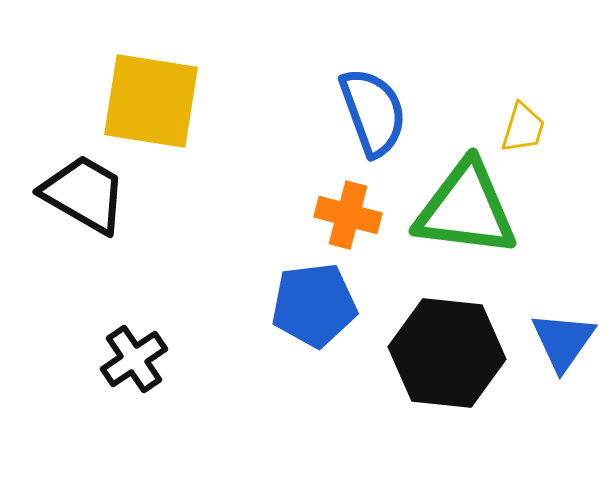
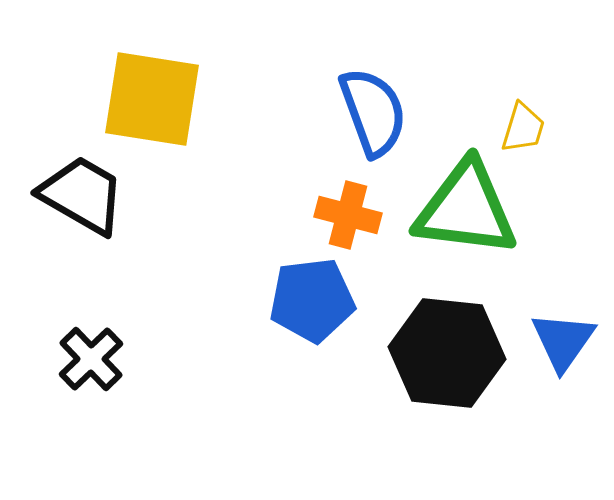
yellow square: moved 1 px right, 2 px up
black trapezoid: moved 2 px left, 1 px down
blue pentagon: moved 2 px left, 5 px up
black cross: moved 43 px left; rotated 10 degrees counterclockwise
